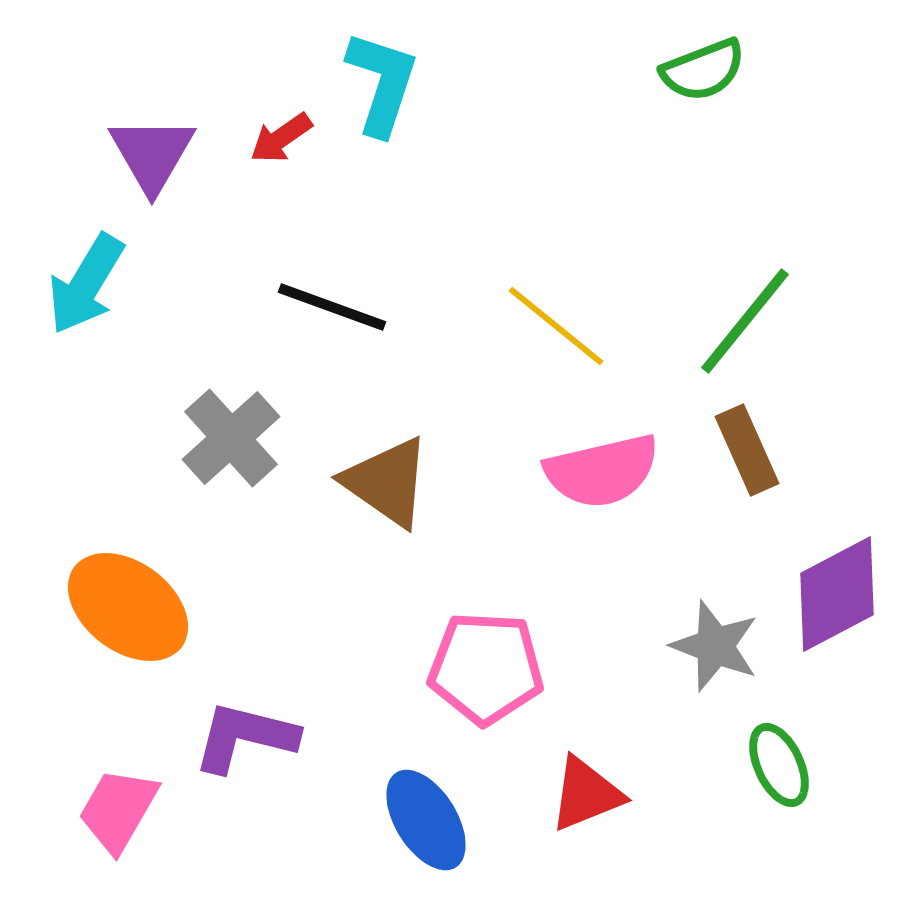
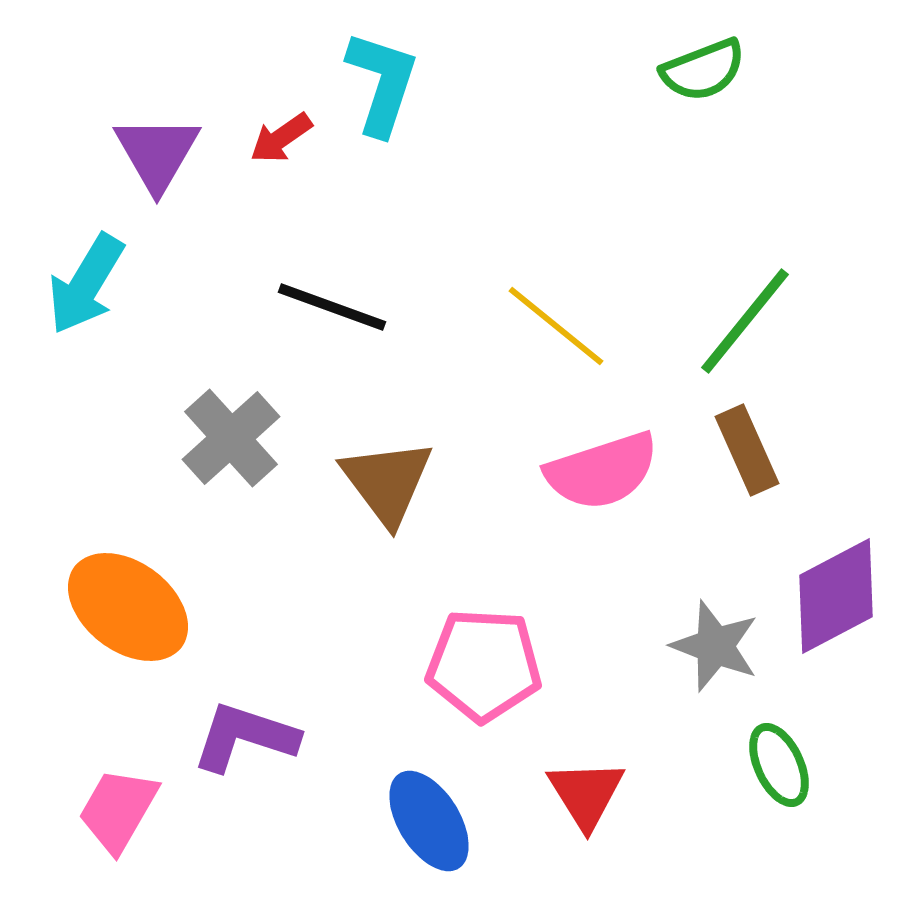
purple triangle: moved 5 px right, 1 px up
pink semicircle: rotated 5 degrees counterclockwise
brown triangle: rotated 18 degrees clockwise
purple diamond: moved 1 px left, 2 px down
pink pentagon: moved 2 px left, 3 px up
purple L-shape: rotated 4 degrees clockwise
red triangle: rotated 40 degrees counterclockwise
blue ellipse: moved 3 px right, 1 px down
